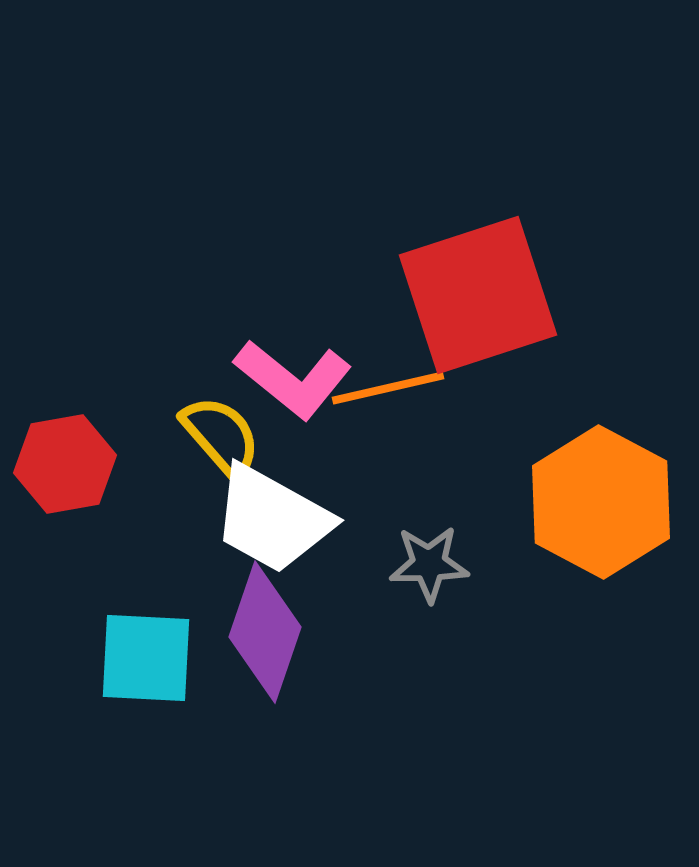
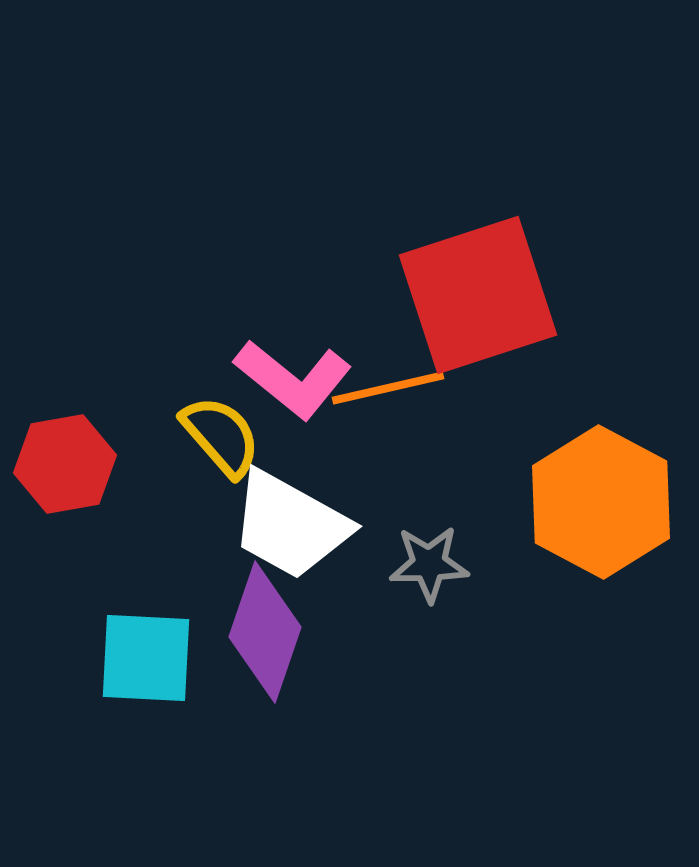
white trapezoid: moved 18 px right, 6 px down
